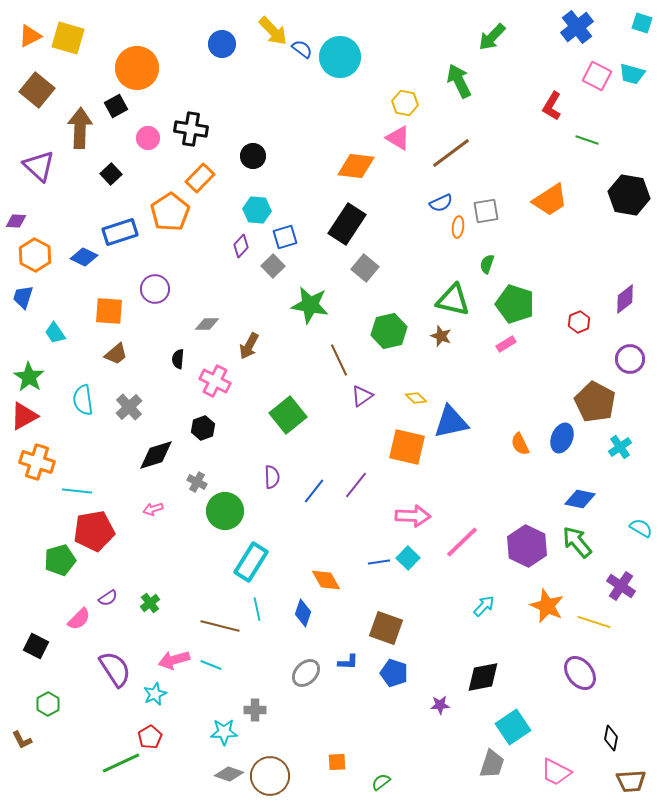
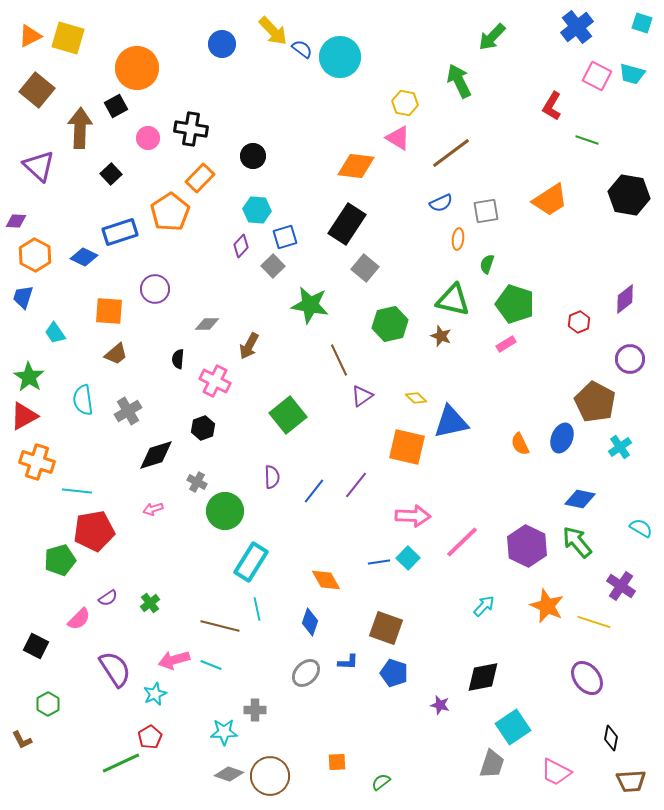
orange ellipse at (458, 227): moved 12 px down
green hexagon at (389, 331): moved 1 px right, 7 px up
gray cross at (129, 407): moved 1 px left, 4 px down; rotated 12 degrees clockwise
blue diamond at (303, 613): moved 7 px right, 9 px down
purple ellipse at (580, 673): moved 7 px right, 5 px down
purple star at (440, 705): rotated 18 degrees clockwise
